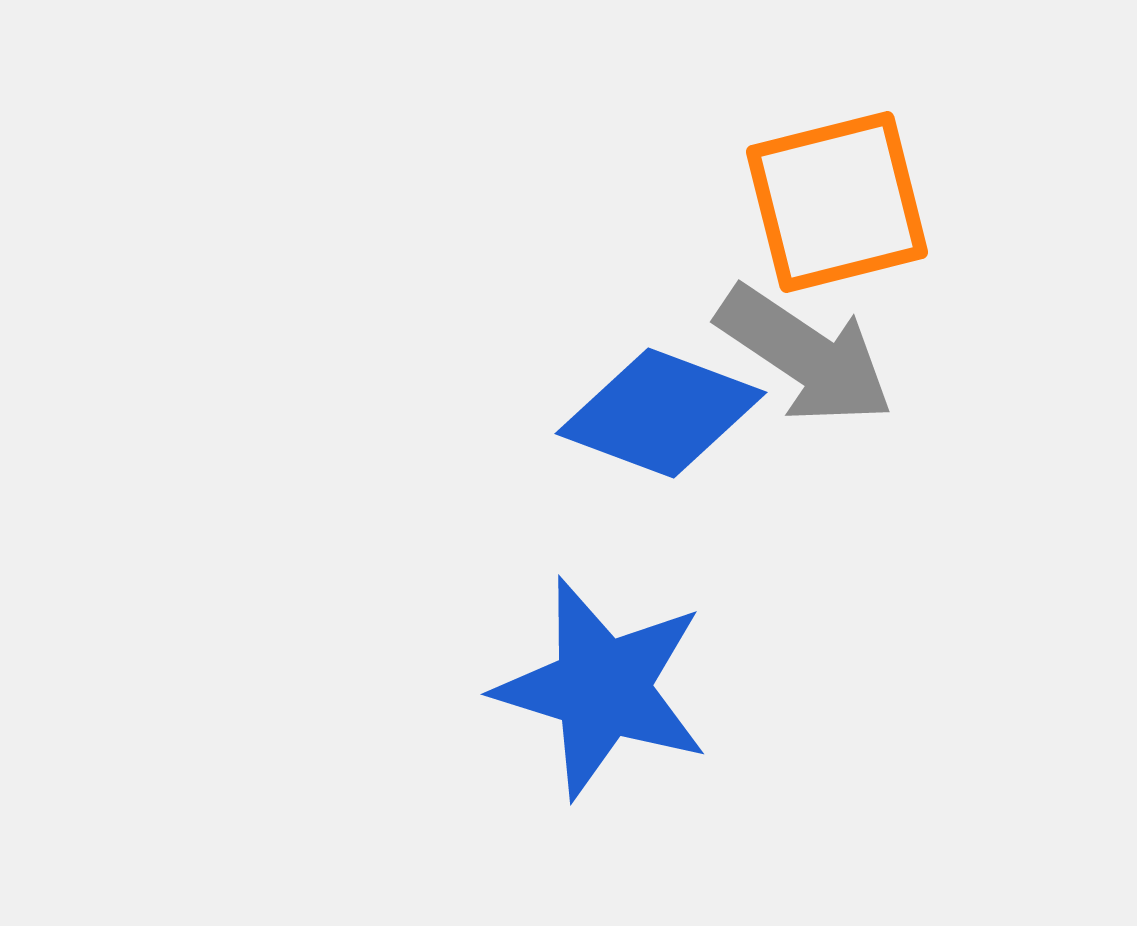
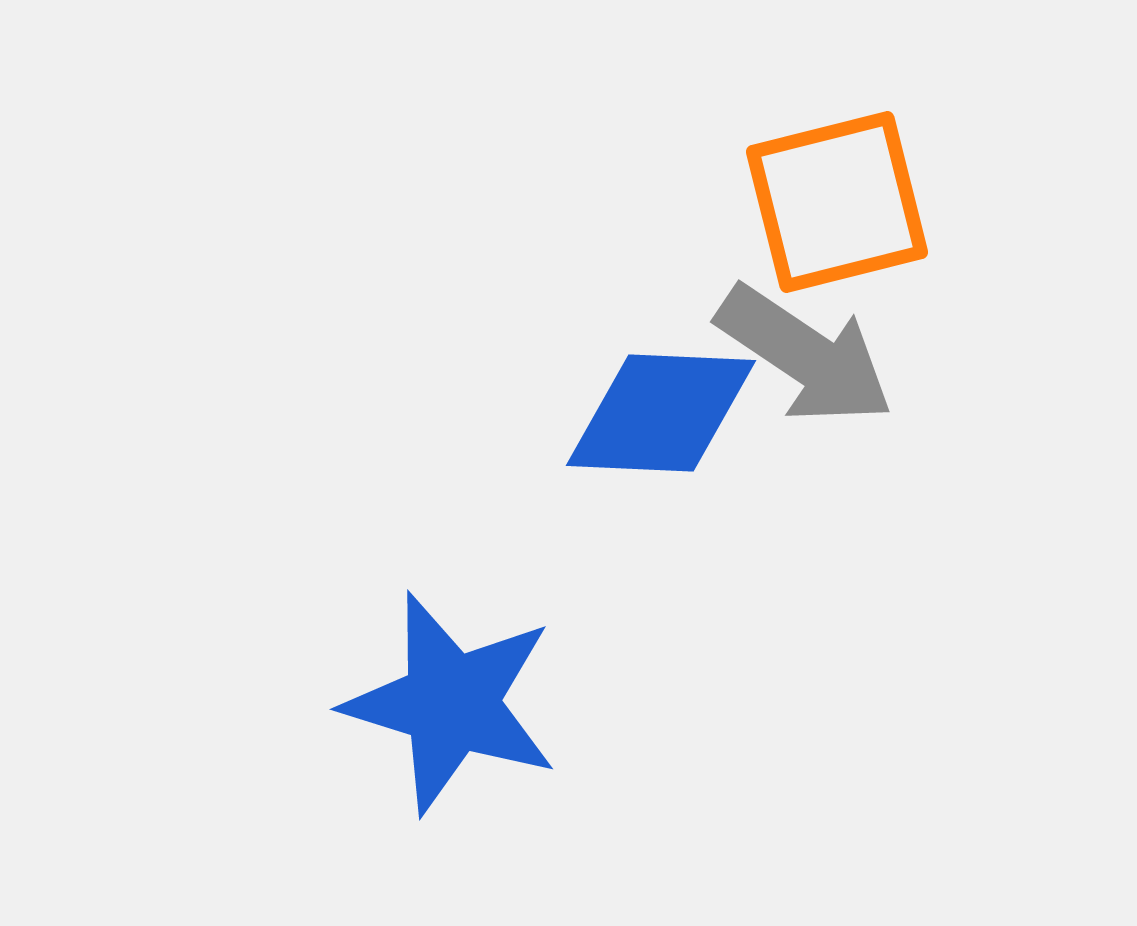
blue diamond: rotated 18 degrees counterclockwise
blue star: moved 151 px left, 15 px down
